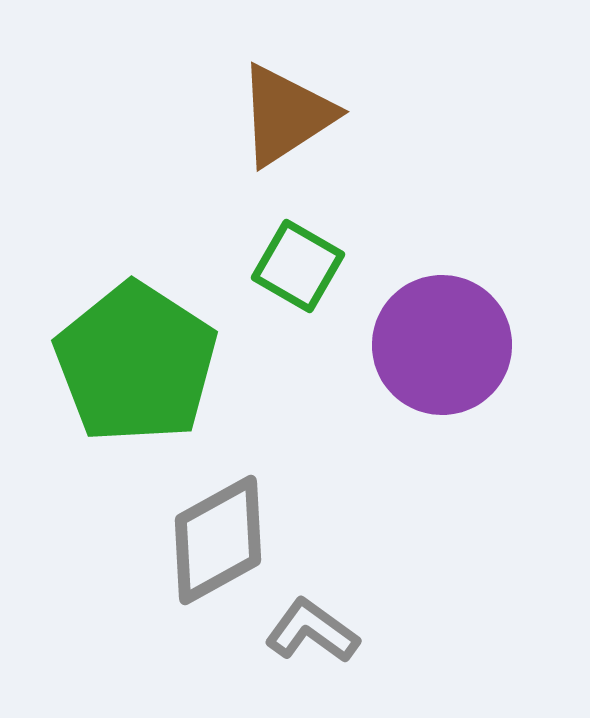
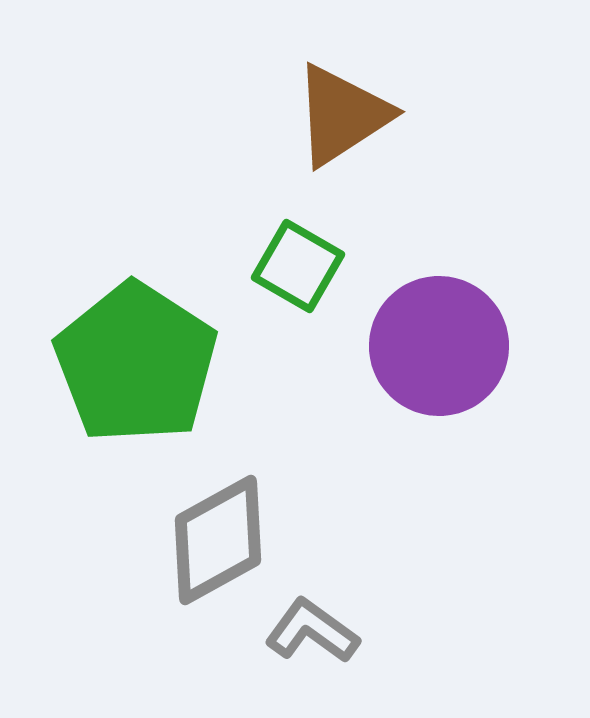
brown triangle: moved 56 px right
purple circle: moved 3 px left, 1 px down
